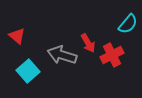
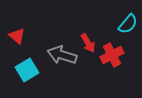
cyan square: moved 1 px left, 1 px up; rotated 10 degrees clockwise
